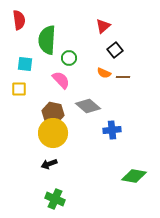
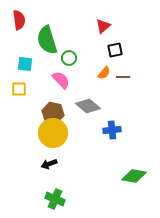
green semicircle: rotated 20 degrees counterclockwise
black square: rotated 28 degrees clockwise
orange semicircle: rotated 72 degrees counterclockwise
